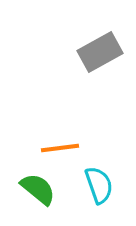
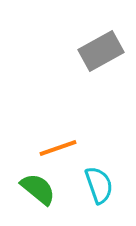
gray rectangle: moved 1 px right, 1 px up
orange line: moved 2 px left; rotated 12 degrees counterclockwise
